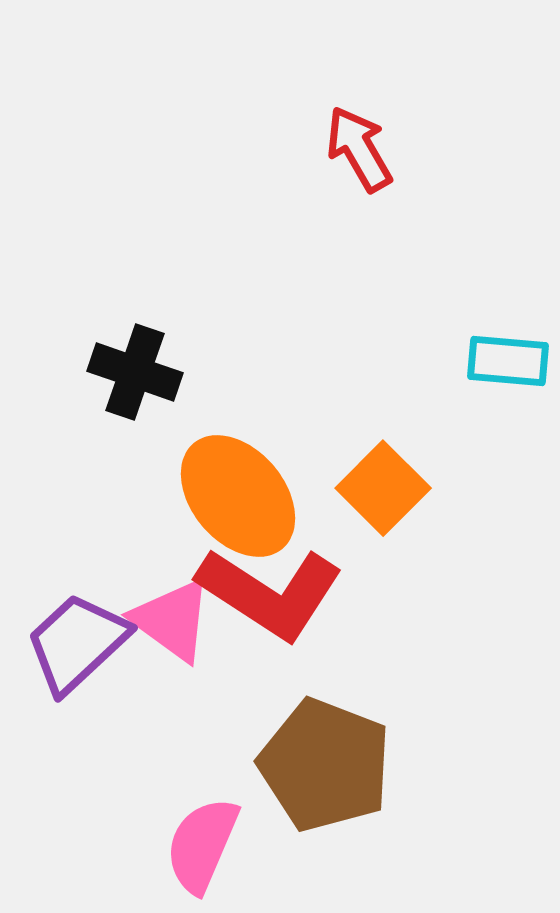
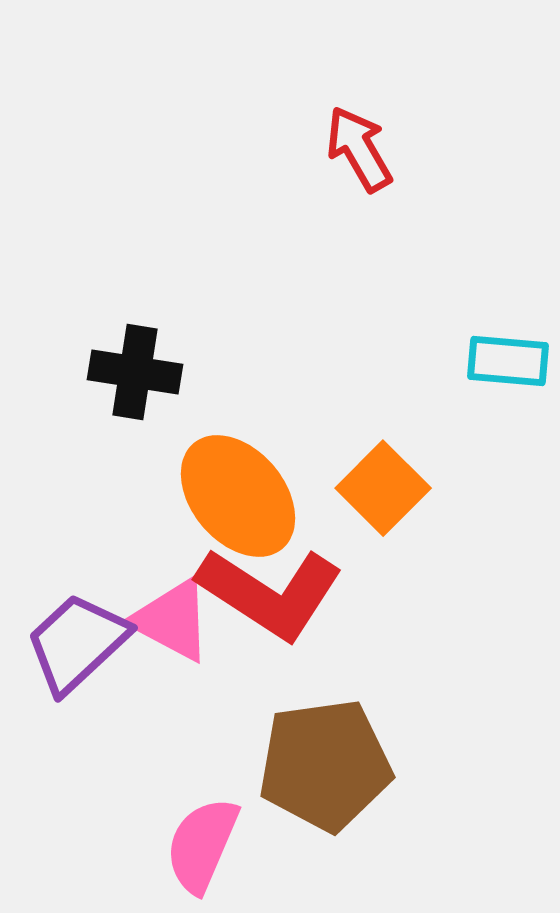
black cross: rotated 10 degrees counterclockwise
pink triangle: rotated 8 degrees counterclockwise
brown pentagon: rotated 29 degrees counterclockwise
